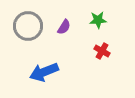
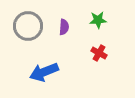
purple semicircle: rotated 28 degrees counterclockwise
red cross: moved 3 px left, 2 px down
